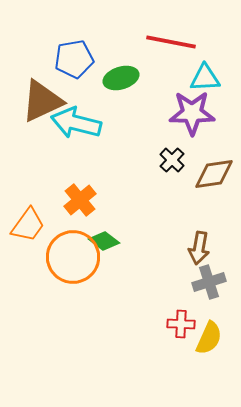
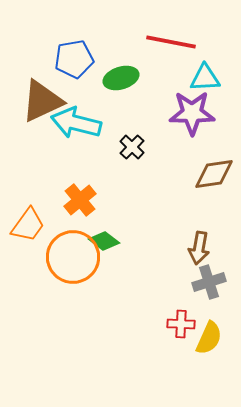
black cross: moved 40 px left, 13 px up
